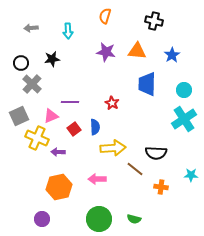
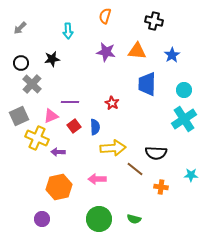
gray arrow: moved 11 px left; rotated 40 degrees counterclockwise
red square: moved 3 px up
